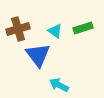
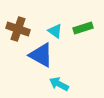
brown cross: rotated 35 degrees clockwise
blue triangle: moved 3 px right; rotated 24 degrees counterclockwise
cyan arrow: moved 1 px up
